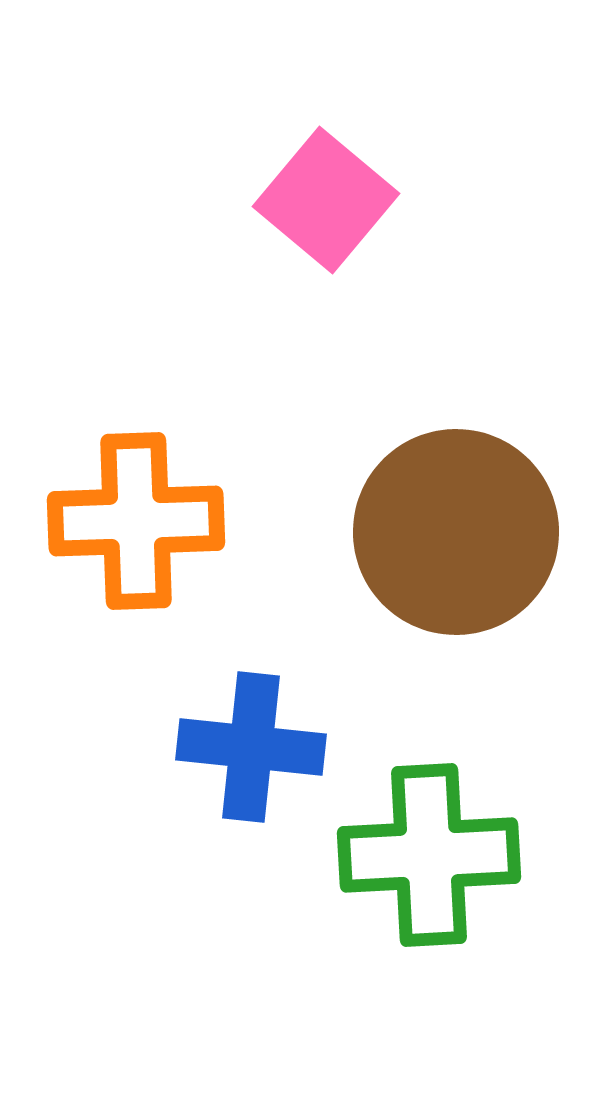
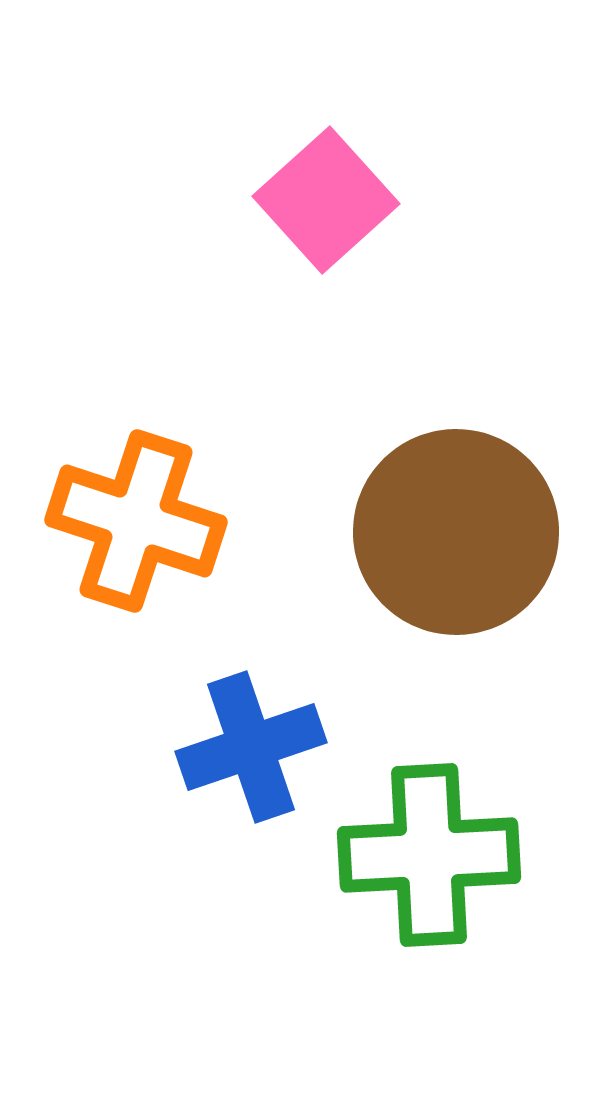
pink square: rotated 8 degrees clockwise
orange cross: rotated 20 degrees clockwise
blue cross: rotated 25 degrees counterclockwise
